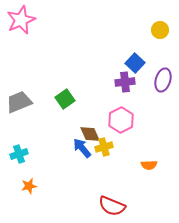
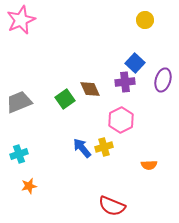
yellow circle: moved 15 px left, 10 px up
brown diamond: moved 45 px up
